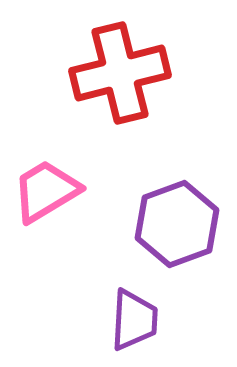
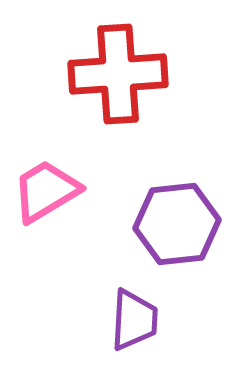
red cross: moved 2 px left, 1 px down; rotated 10 degrees clockwise
purple hexagon: rotated 14 degrees clockwise
